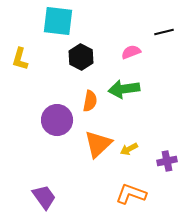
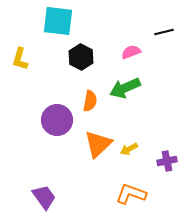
green arrow: moved 1 px right, 1 px up; rotated 16 degrees counterclockwise
